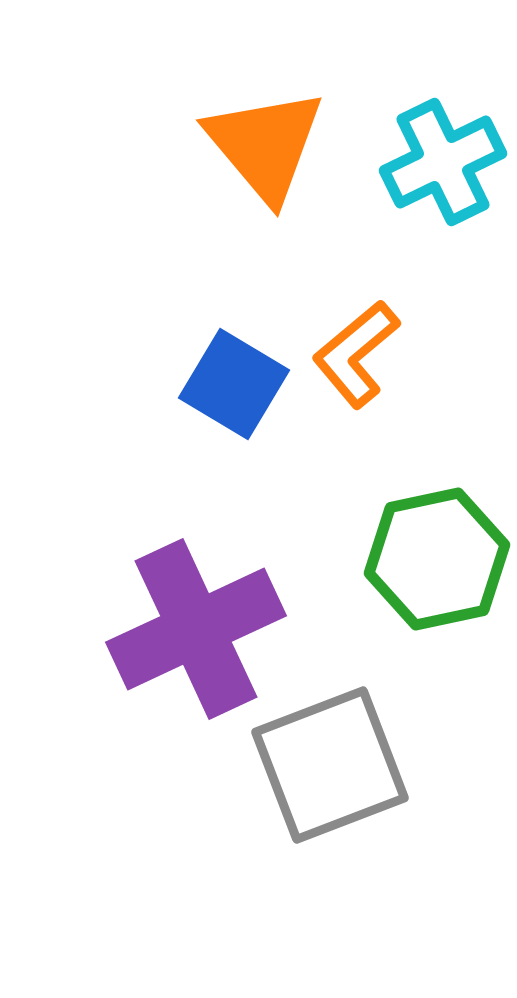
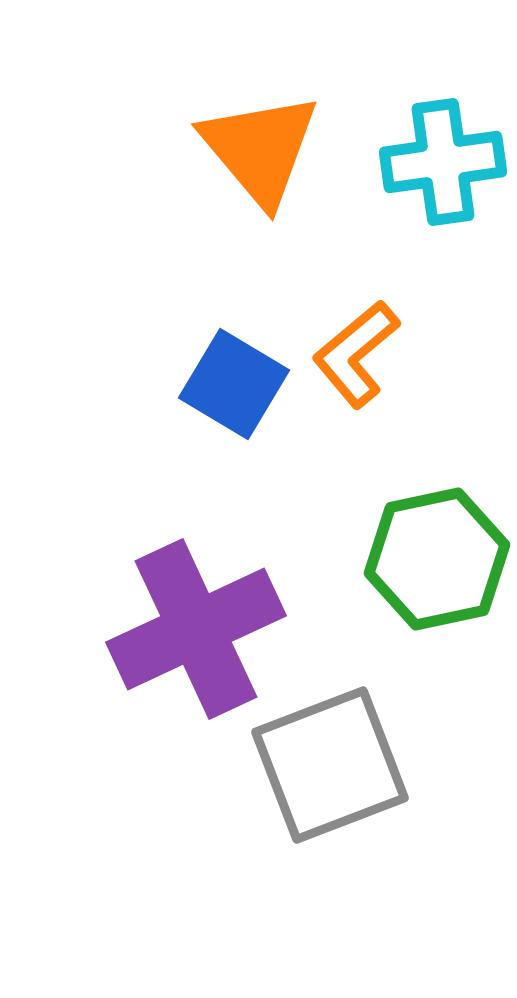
orange triangle: moved 5 px left, 4 px down
cyan cross: rotated 18 degrees clockwise
